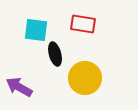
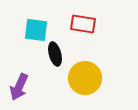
purple arrow: rotated 96 degrees counterclockwise
